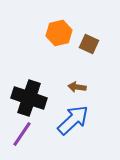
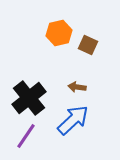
brown square: moved 1 px left, 1 px down
black cross: rotated 32 degrees clockwise
purple line: moved 4 px right, 2 px down
